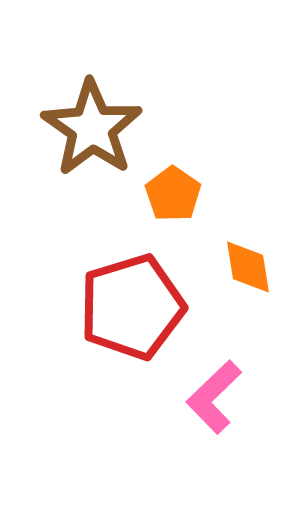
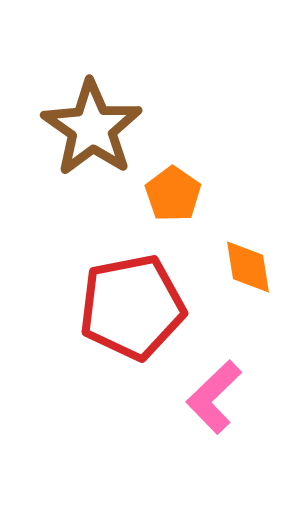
red pentagon: rotated 6 degrees clockwise
